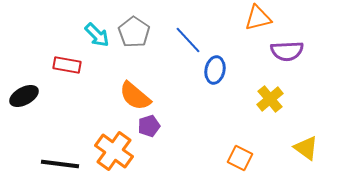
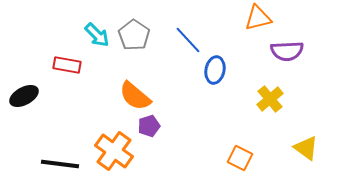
gray pentagon: moved 3 px down
